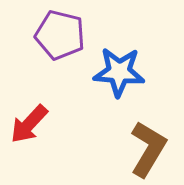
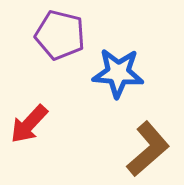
blue star: moved 1 px left, 1 px down
brown L-shape: rotated 18 degrees clockwise
